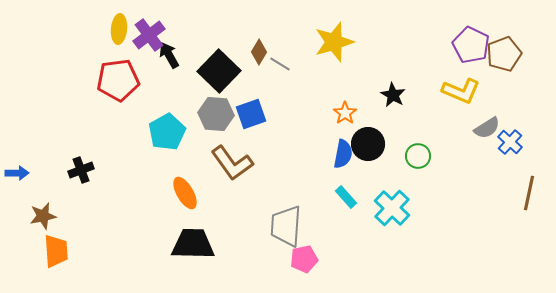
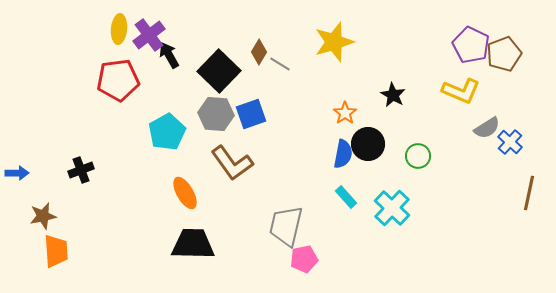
gray trapezoid: rotated 9 degrees clockwise
